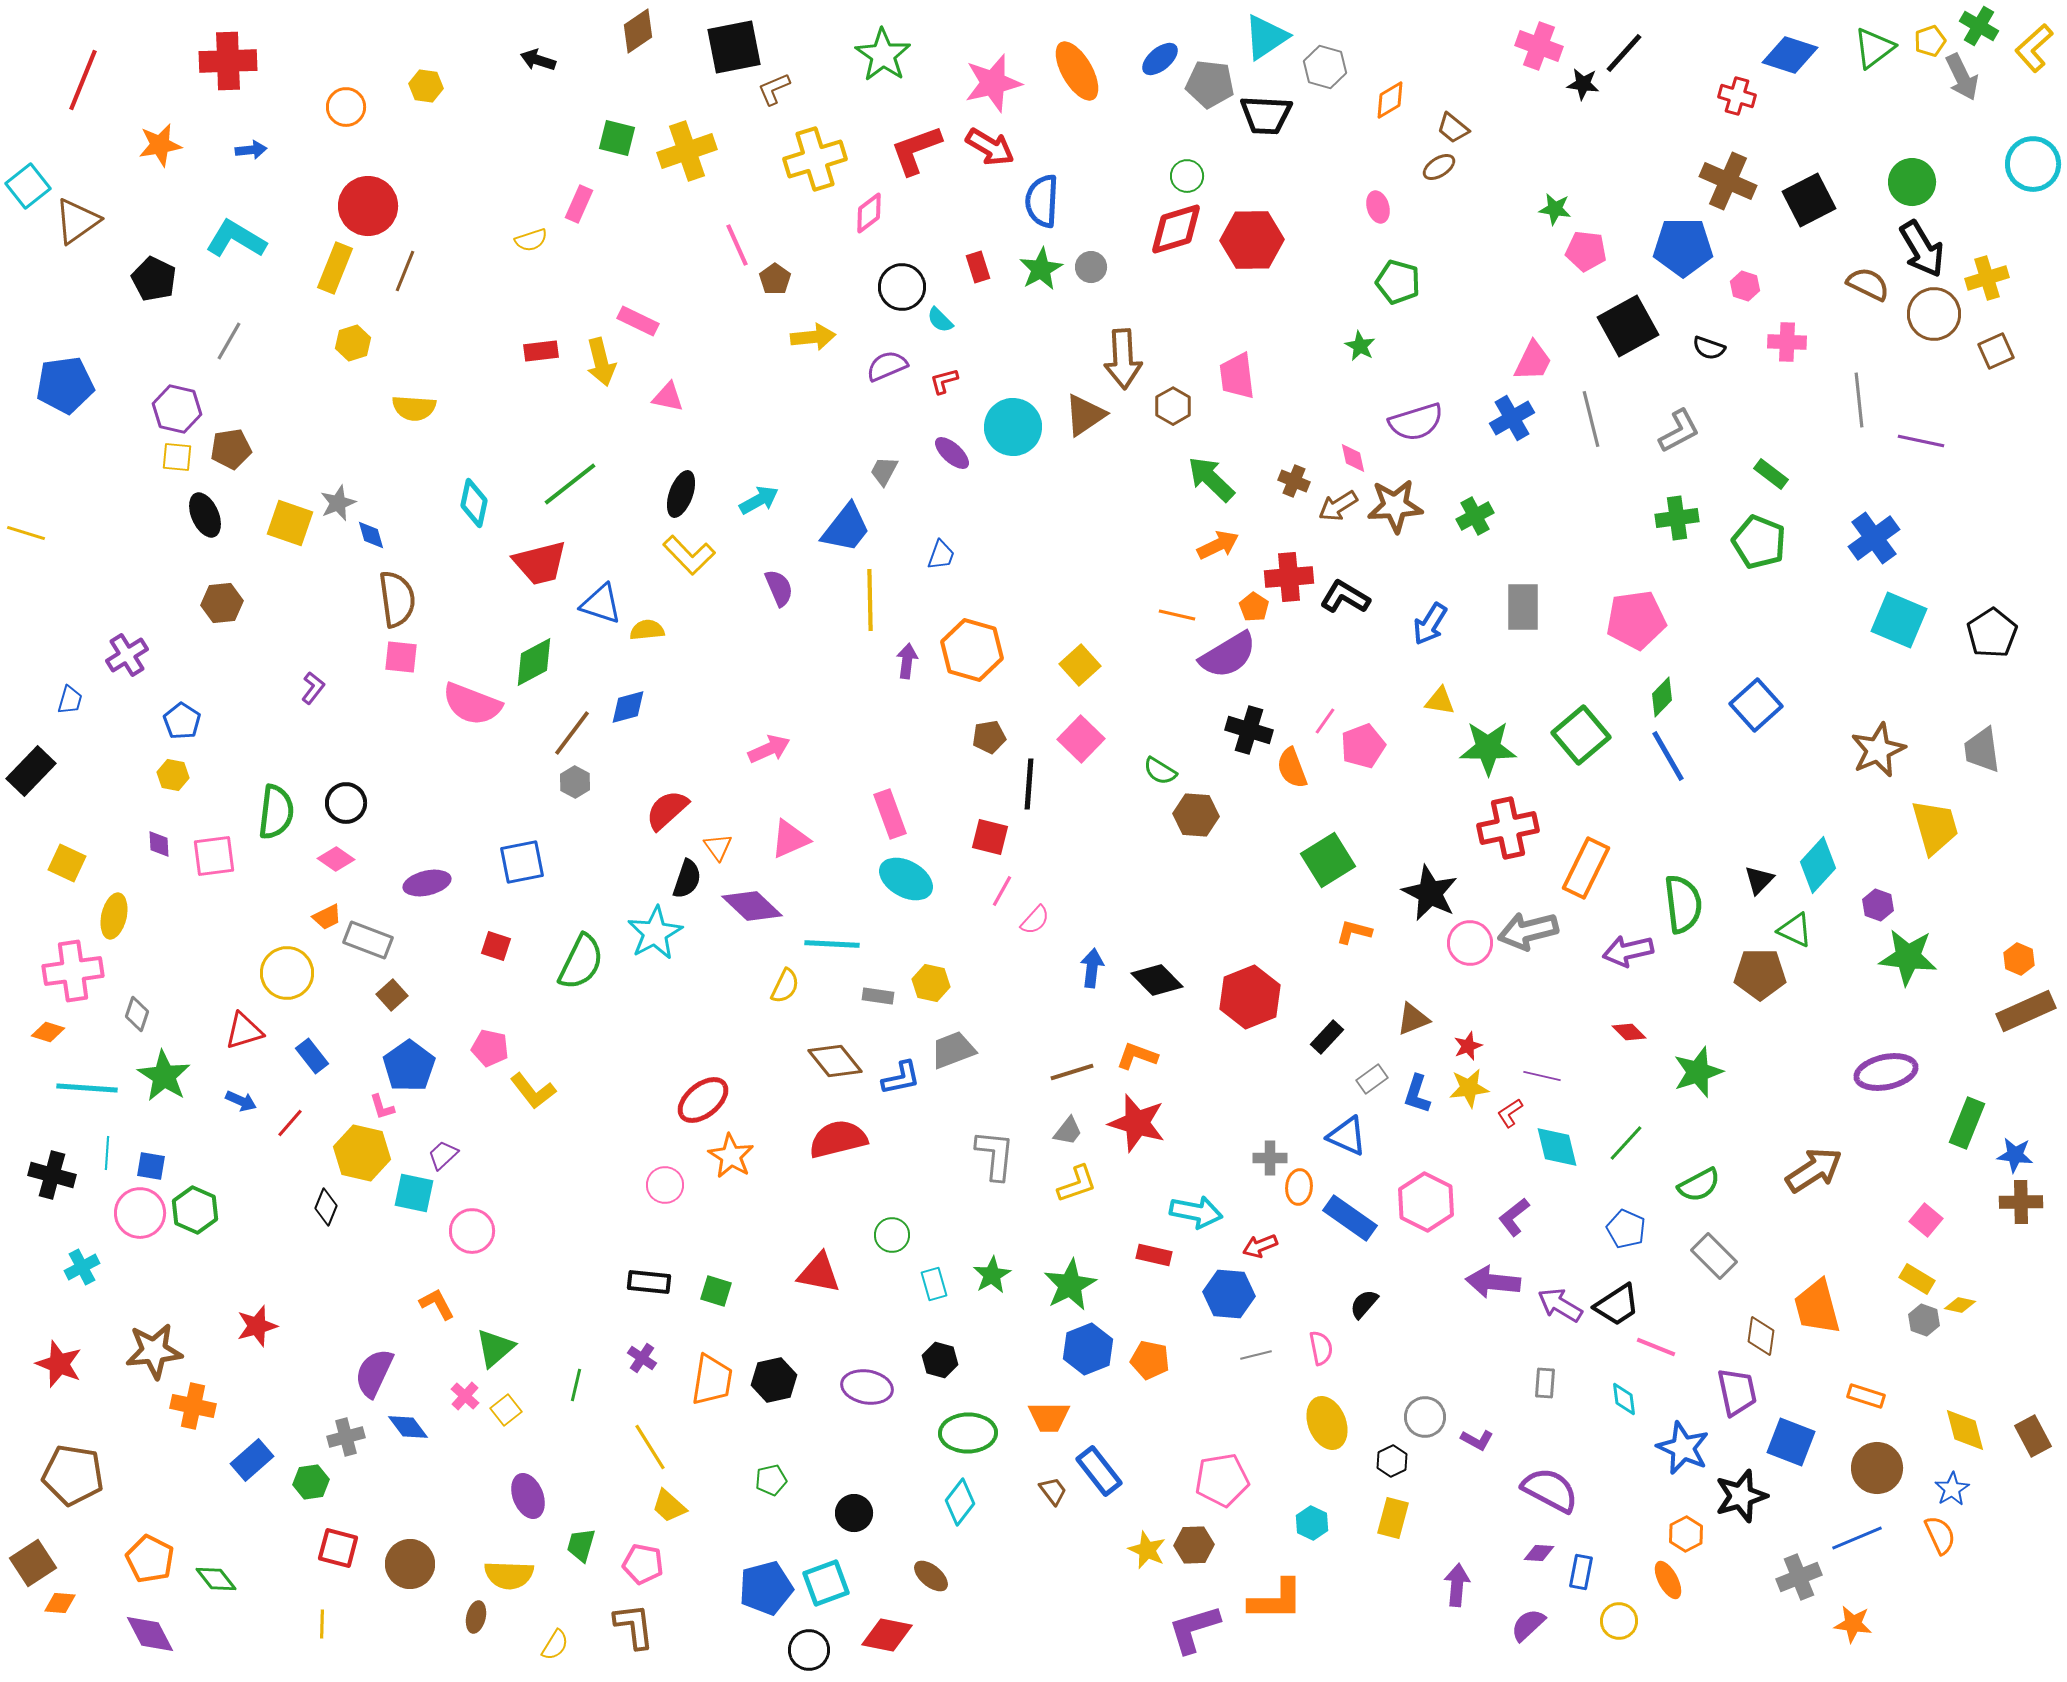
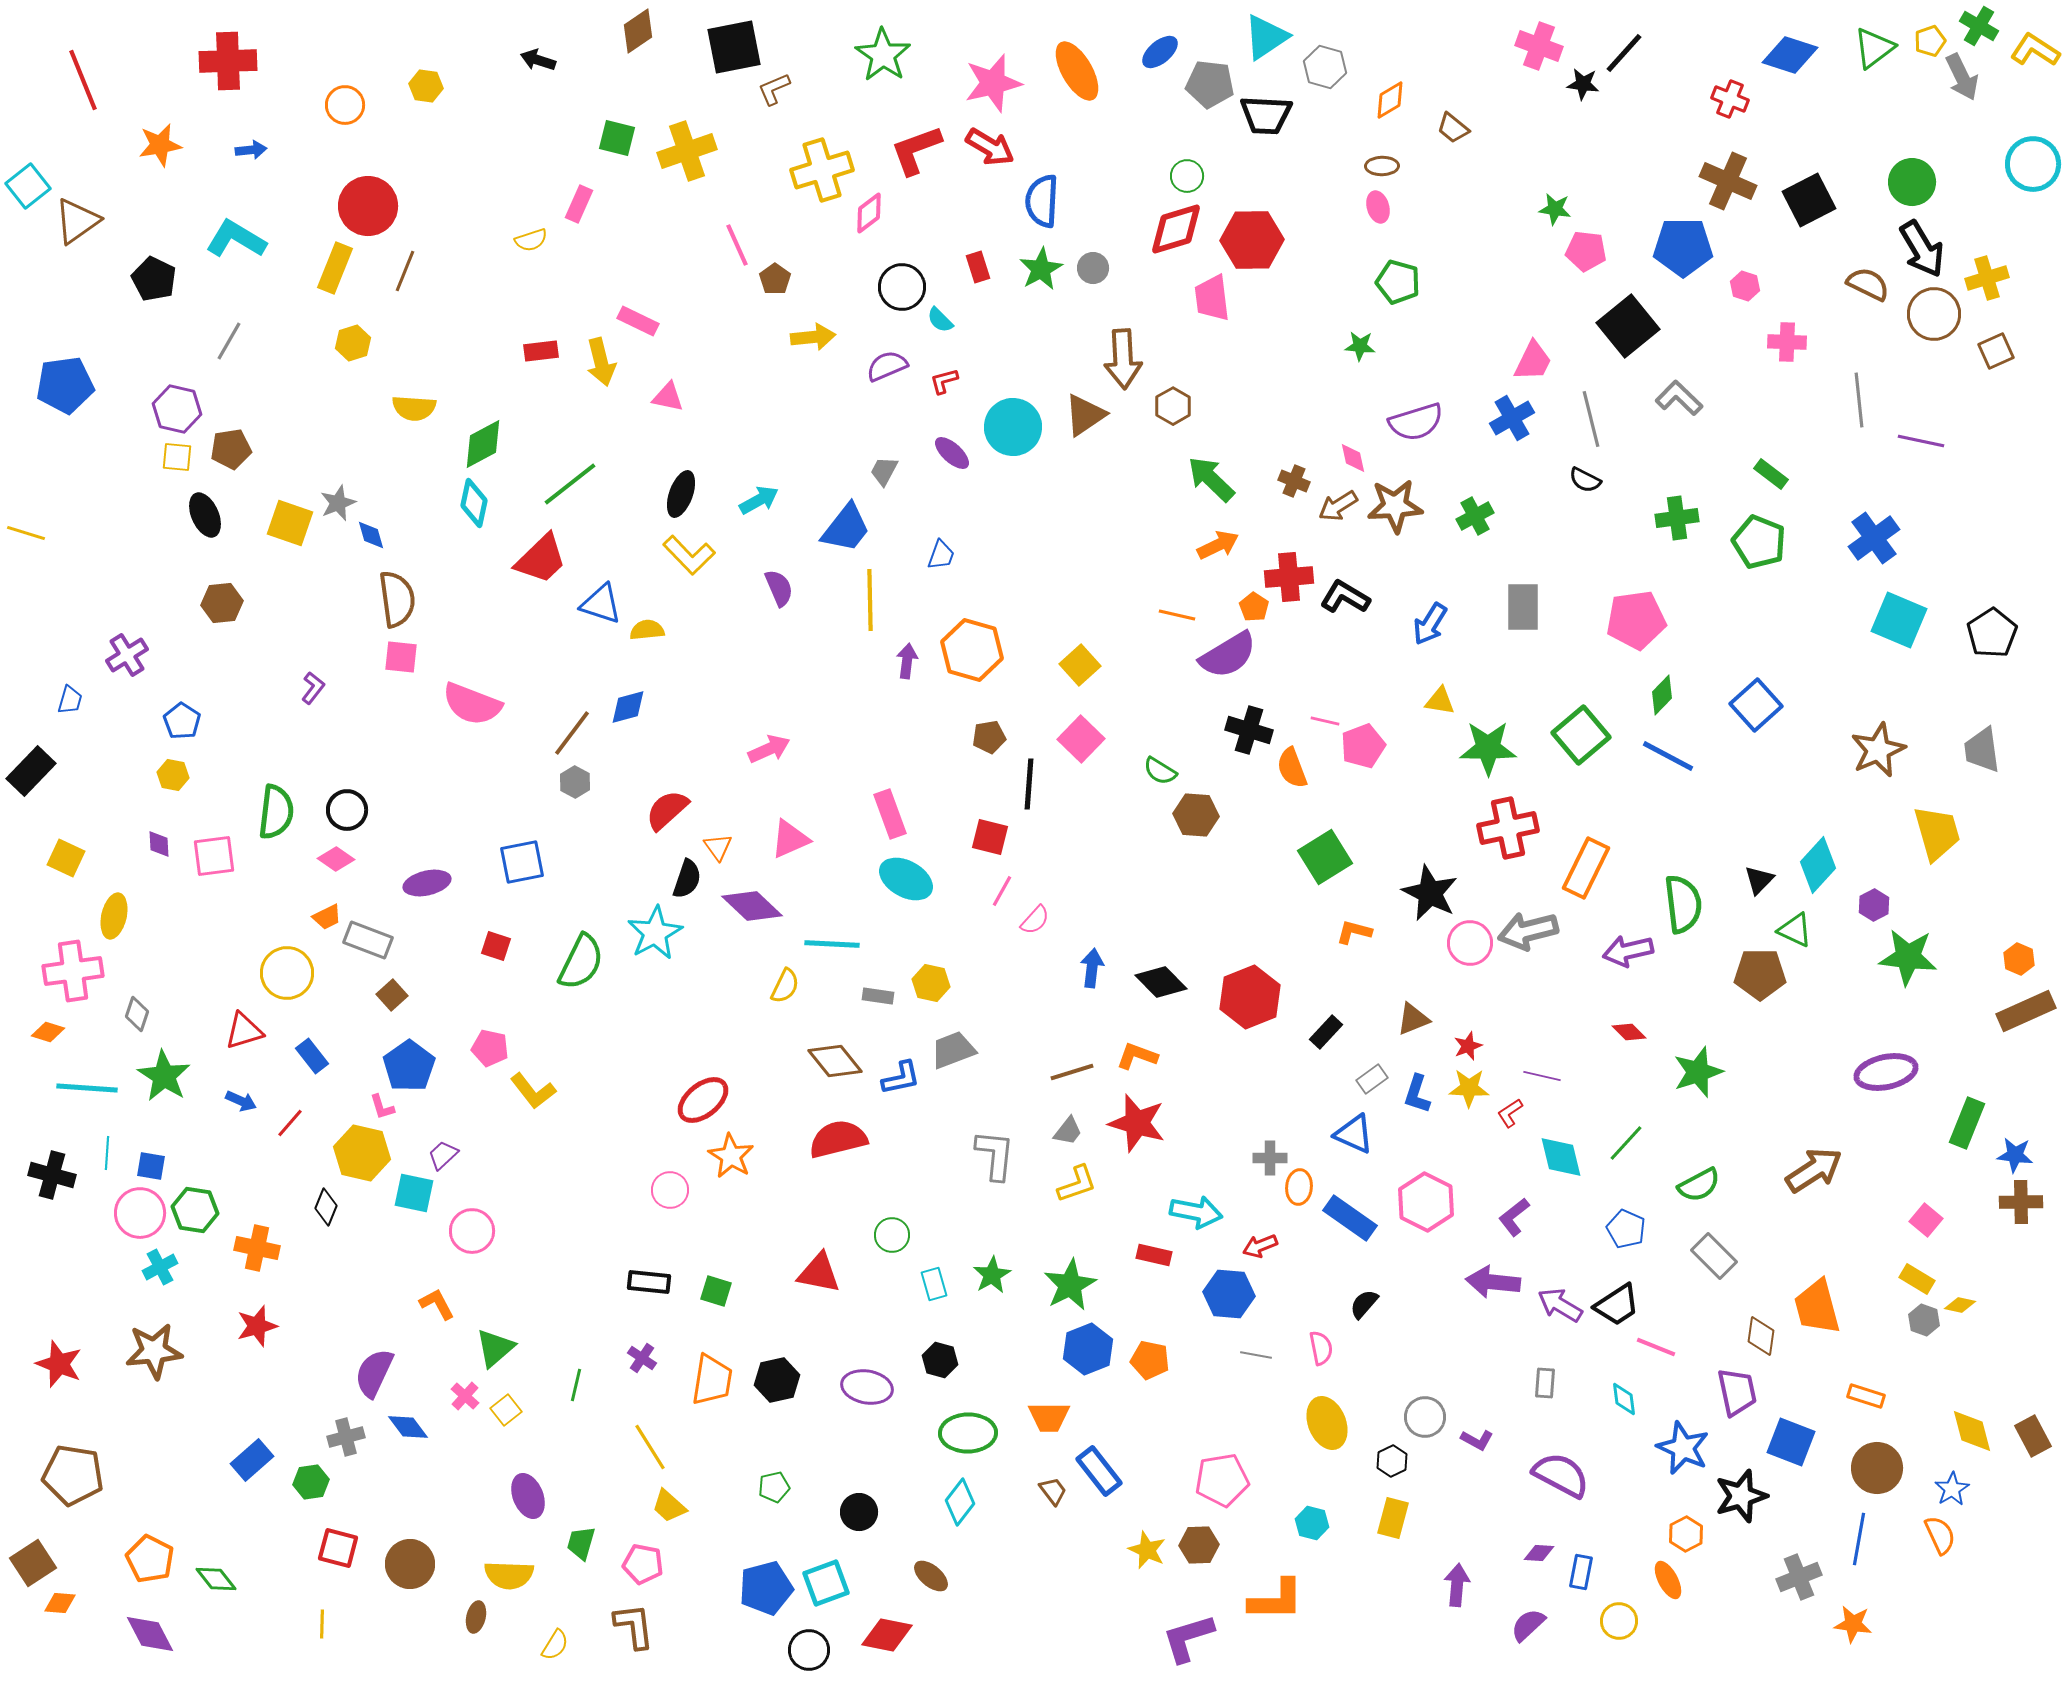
yellow L-shape at (2034, 48): moved 1 px right, 2 px down; rotated 75 degrees clockwise
blue ellipse at (1160, 59): moved 7 px up
red line at (83, 80): rotated 44 degrees counterclockwise
red cross at (1737, 96): moved 7 px left, 3 px down; rotated 6 degrees clockwise
orange circle at (346, 107): moved 1 px left, 2 px up
yellow cross at (815, 159): moved 7 px right, 11 px down
brown ellipse at (1439, 167): moved 57 px left, 1 px up; rotated 32 degrees clockwise
gray circle at (1091, 267): moved 2 px right, 1 px down
black square at (1628, 326): rotated 10 degrees counterclockwise
green star at (1360, 346): rotated 24 degrees counterclockwise
black semicircle at (1709, 348): moved 124 px left, 132 px down; rotated 8 degrees clockwise
pink trapezoid at (1237, 376): moved 25 px left, 78 px up
gray L-shape at (1679, 431): moved 33 px up; rotated 108 degrees counterclockwise
red trapezoid at (540, 563): moved 1 px right, 4 px up; rotated 30 degrees counterclockwise
green diamond at (534, 662): moved 51 px left, 218 px up
green diamond at (1662, 697): moved 2 px up
pink line at (1325, 721): rotated 68 degrees clockwise
blue line at (1668, 756): rotated 32 degrees counterclockwise
black circle at (346, 803): moved 1 px right, 7 px down
yellow trapezoid at (1935, 827): moved 2 px right, 6 px down
green square at (1328, 860): moved 3 px left, 3 px up
yellow square at (67, 863): moved 1 px left, 5 px up
purple hexagon at (1878, 905): moved 4 px left; rotated 12 degrees clockwise
black diamond at (1157, 980): moved 4 px right, 2 px down
black rectangle at (1327, 1037): moved 1 px left, 5 px up
yellow star at (1469, 1088): rotated 9 degrees clockwise
blue triangle at (1347, 1136): moved 7 px right, 2 px up
cyan diamond at (1557, 1147): moved 4 px right, 10 px down
pink circle at (665, 1185): moved 5 px right, 5 px down
green hexagon at (195, 1210): rotated 15 degrees counterclockwise
cyan cross at (82, 1267): moved 78 px right
gray line at (1256, 1355): rotated 24 degrees clockwise
black hexagon at (774, 1380): moved 3 px right
orange cross at (193, 1406): moved 64 px right, 158 px up
yellow diamond at (1965, 1430): moved 7 px right, 1 px down
green pentagon at (771, 1480): moved 3 px right, 7 px down
purple semicircle at (1550, 1490): moved 11 px right, 15 px up
black circle at (854, 1513): moved 5 px right, 1 px up
cyan hexagon at (1312, 1523): rotated 12 degrees counterclockwise
blue line at (1857, 1538): moved 2 px right, 1 px down; rotated 57 degrees counterclockwise
green trapezoid at (581, 1545): moved 2 px up
brown hexagon at (1194, 1545): moved 5 px right
purple L-shape at (1194, 1629): moved 6 px left, 9 px down
